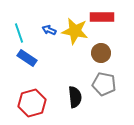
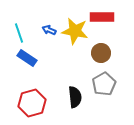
gray pentagon: rotated 30 degrees clockwise
